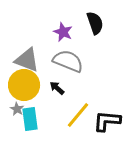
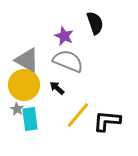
purple star: moved 1 px right, 4 px down
gray triangle: rotated 8 degrees clockwise
